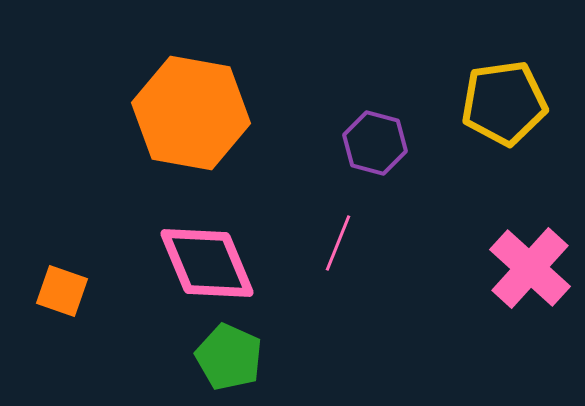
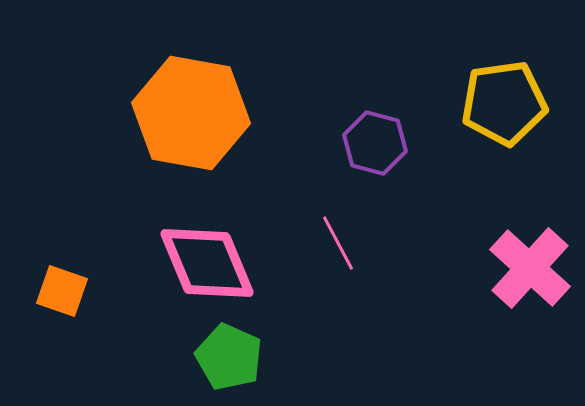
pink line: rotated 50 degrees counterclockwise
